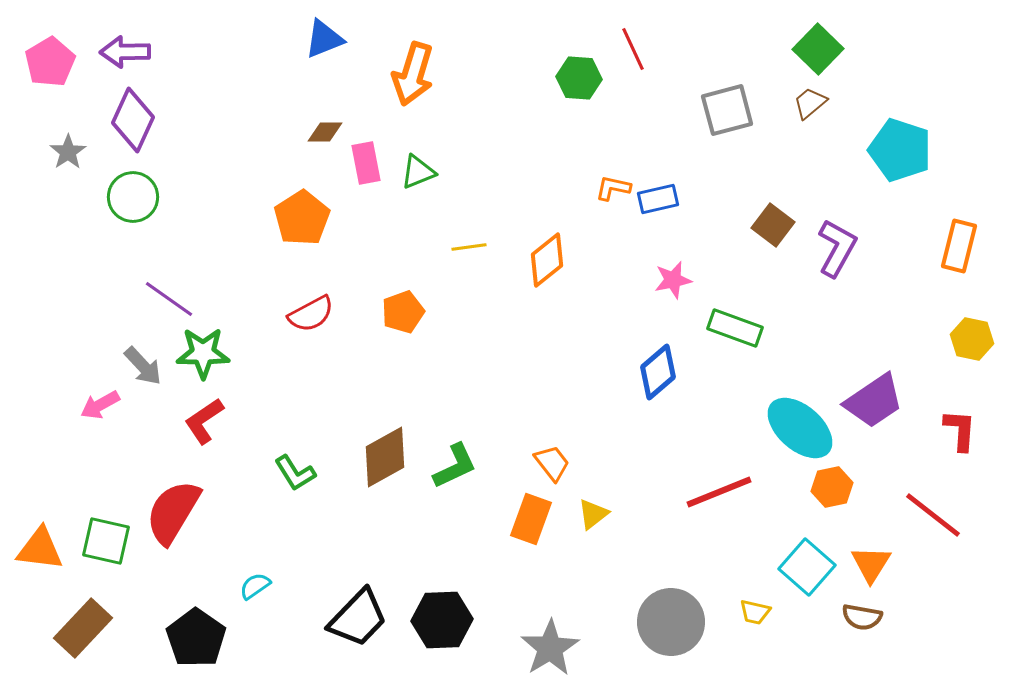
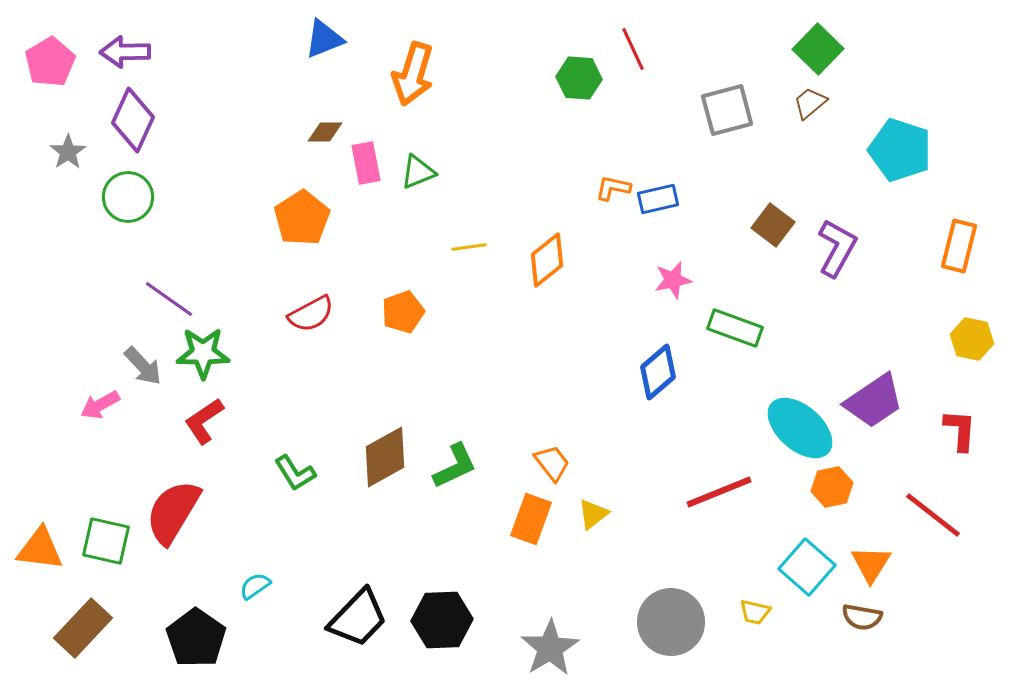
green circle at (133, 197): moved 5 px left
